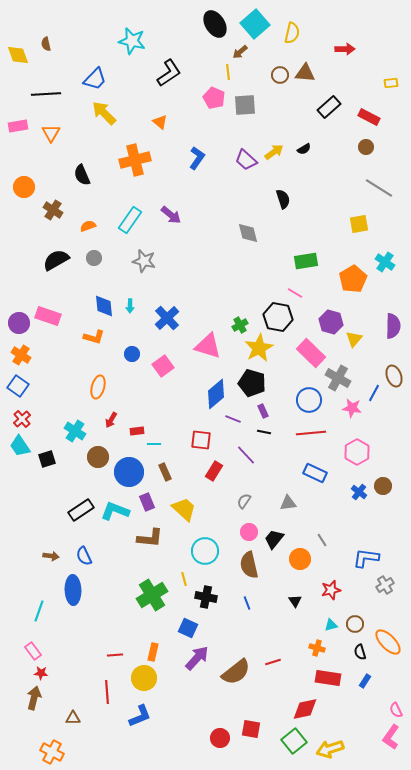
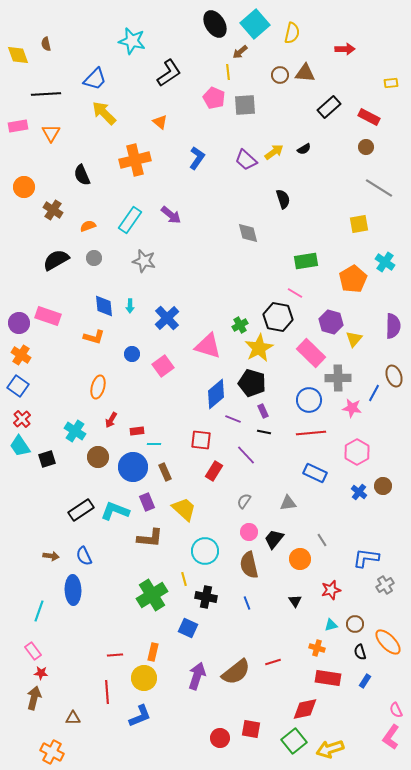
gray cross at (338, 378): rotated 30 degrees counterclockwise
blue circle at (129, 472): moved 4 px right, 5 px up
purple arrow at (197, 658): moved 18 px down; rotated 24 degrees counterclockwise
